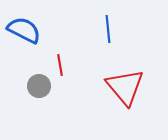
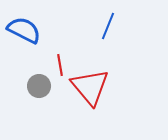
blue line: moved 3 px up; rotated 28 degrees clockwise
red triangle: moved 35 px left
